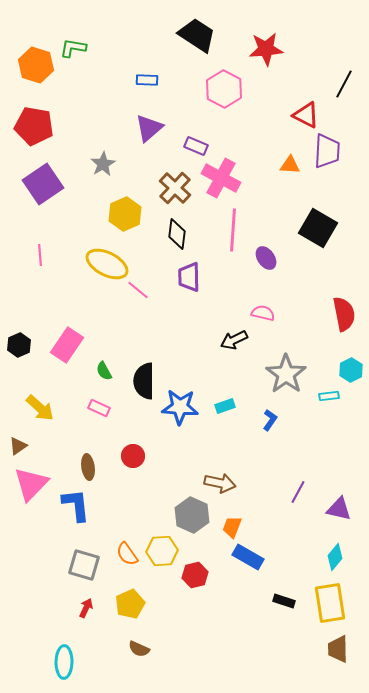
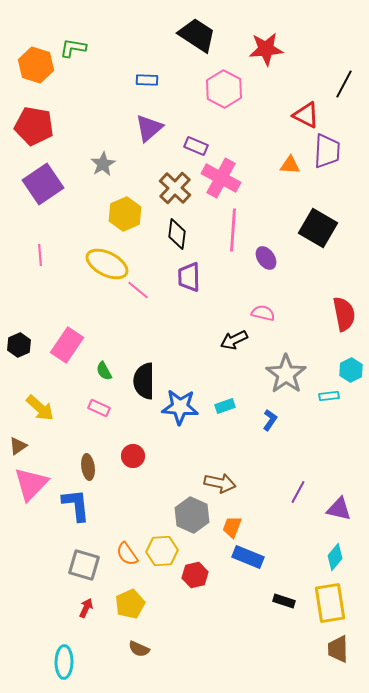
blue rectangle at (248, 557): rotated 8 degrees counterclockwise
